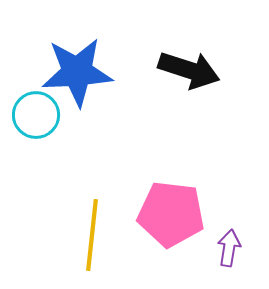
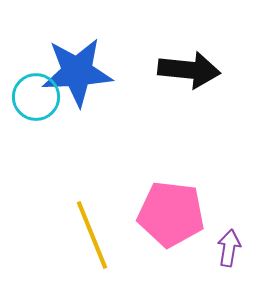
black arrow: rotated 12 degrees counterclockwise
cyan circle: moved 18 px up
yellow line: rotated 28 degrees counterclockwise
